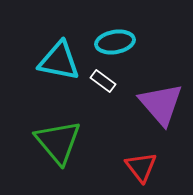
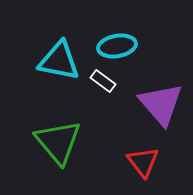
cyan ellipse: moved 2 px right, 4 px down
red triangle: moved 2 px right, 5 px up
